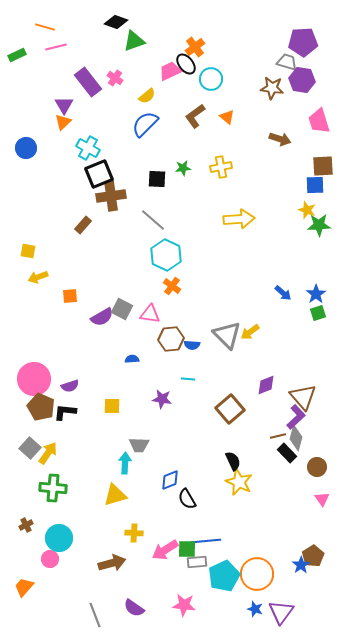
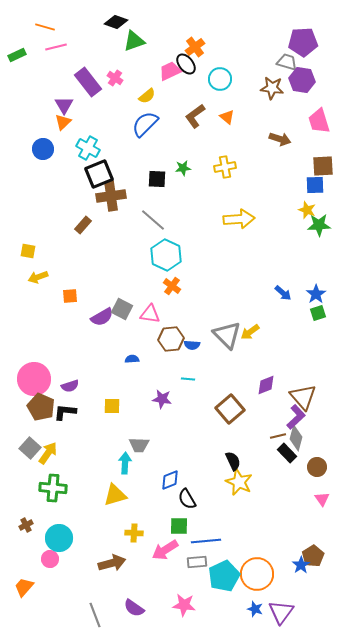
cyan circle at (211, 79): moved 9 px right
blue circle at (26, 148): moved 17 px right, 1 px down
yellow cross at (221, 167): moved 4 px right
green square at (187, 549): moved 8 px left, 23 px up
